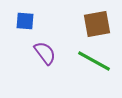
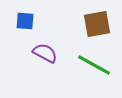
purple semicircle: rotated 25 degrees counterclockwise
green line: moved 4 px down
